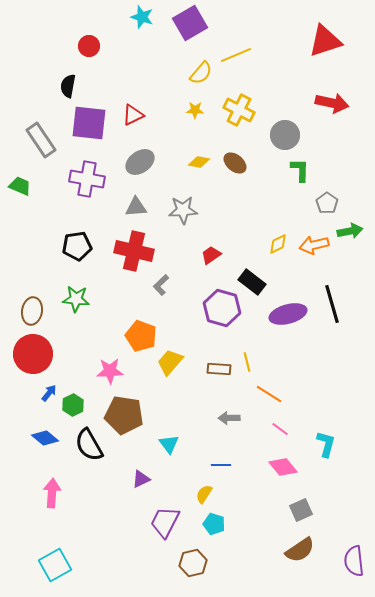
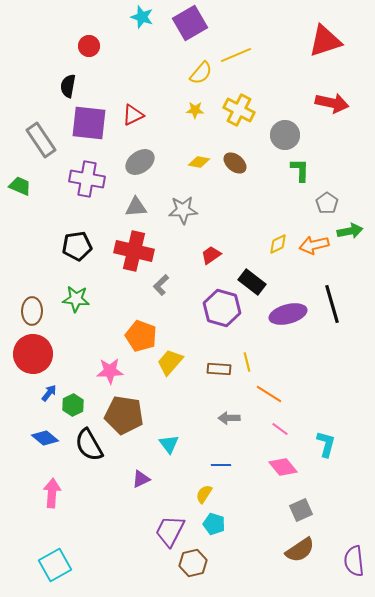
brown ellipse at (32, 311): rotated 8 degrees counterclockwise
purple trapezoid at (165, 522): moved 5 px right, 9 px down
